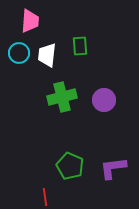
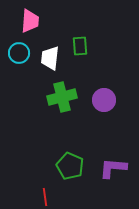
white trapezoid: moved 3 px right, 3 px down
purple L-shape: rotated 12 degrees clockwise
